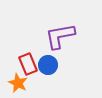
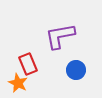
blue circle: moved 28 px right, 5 px down
